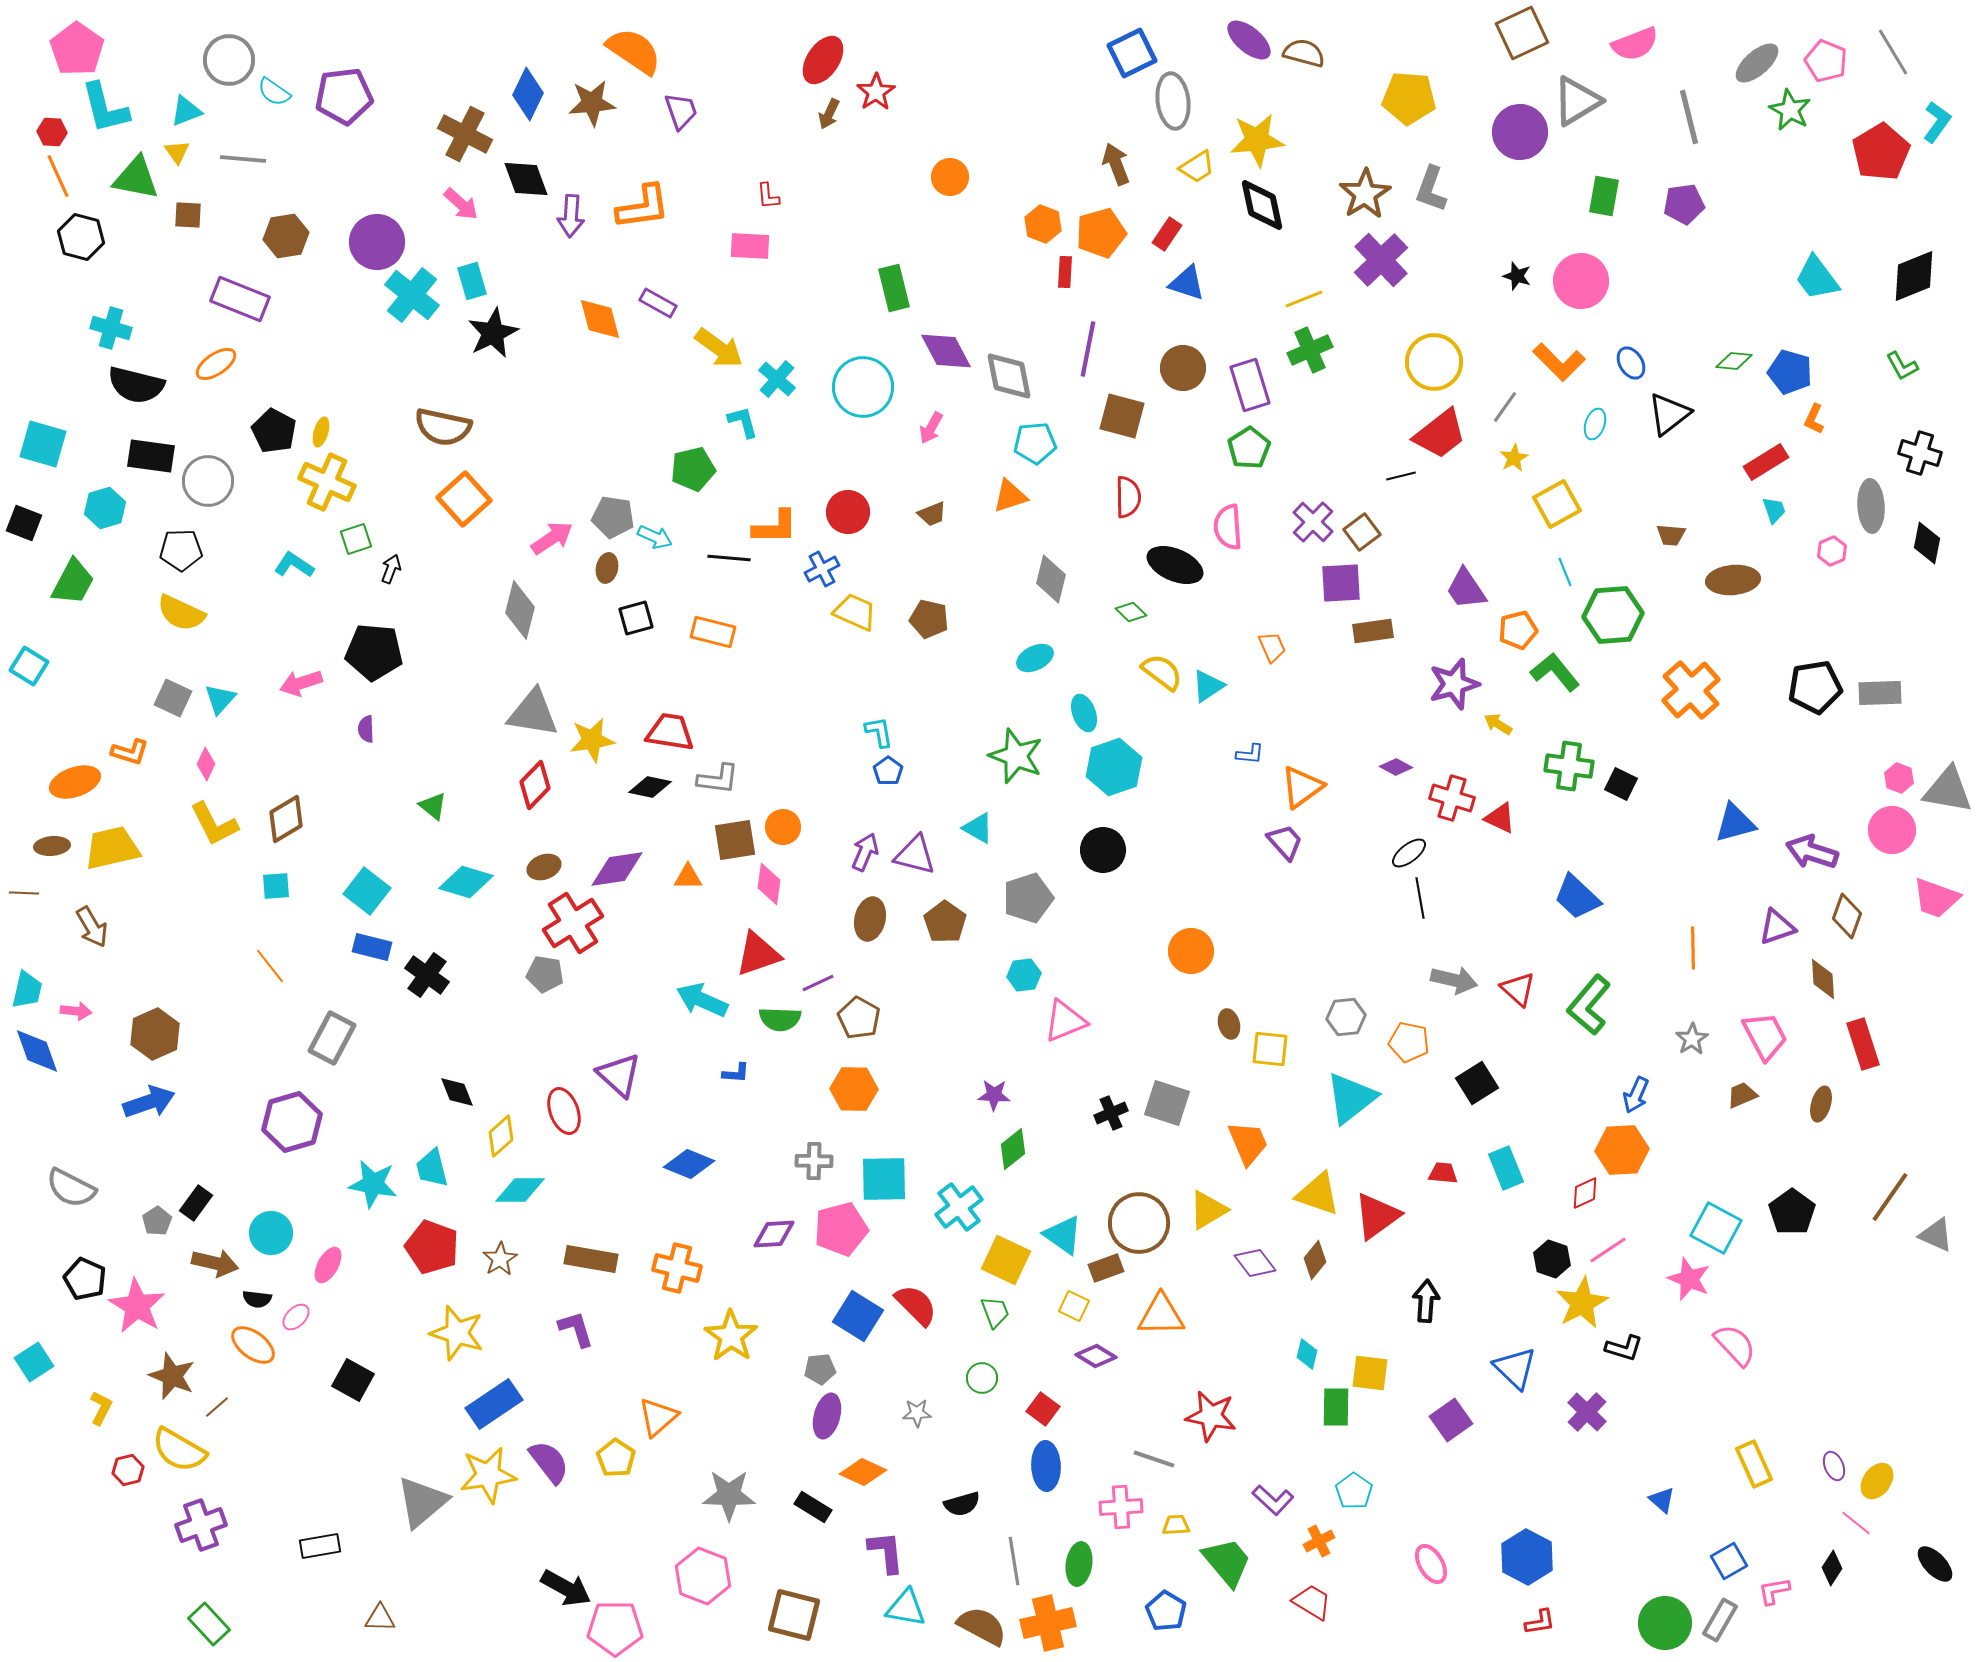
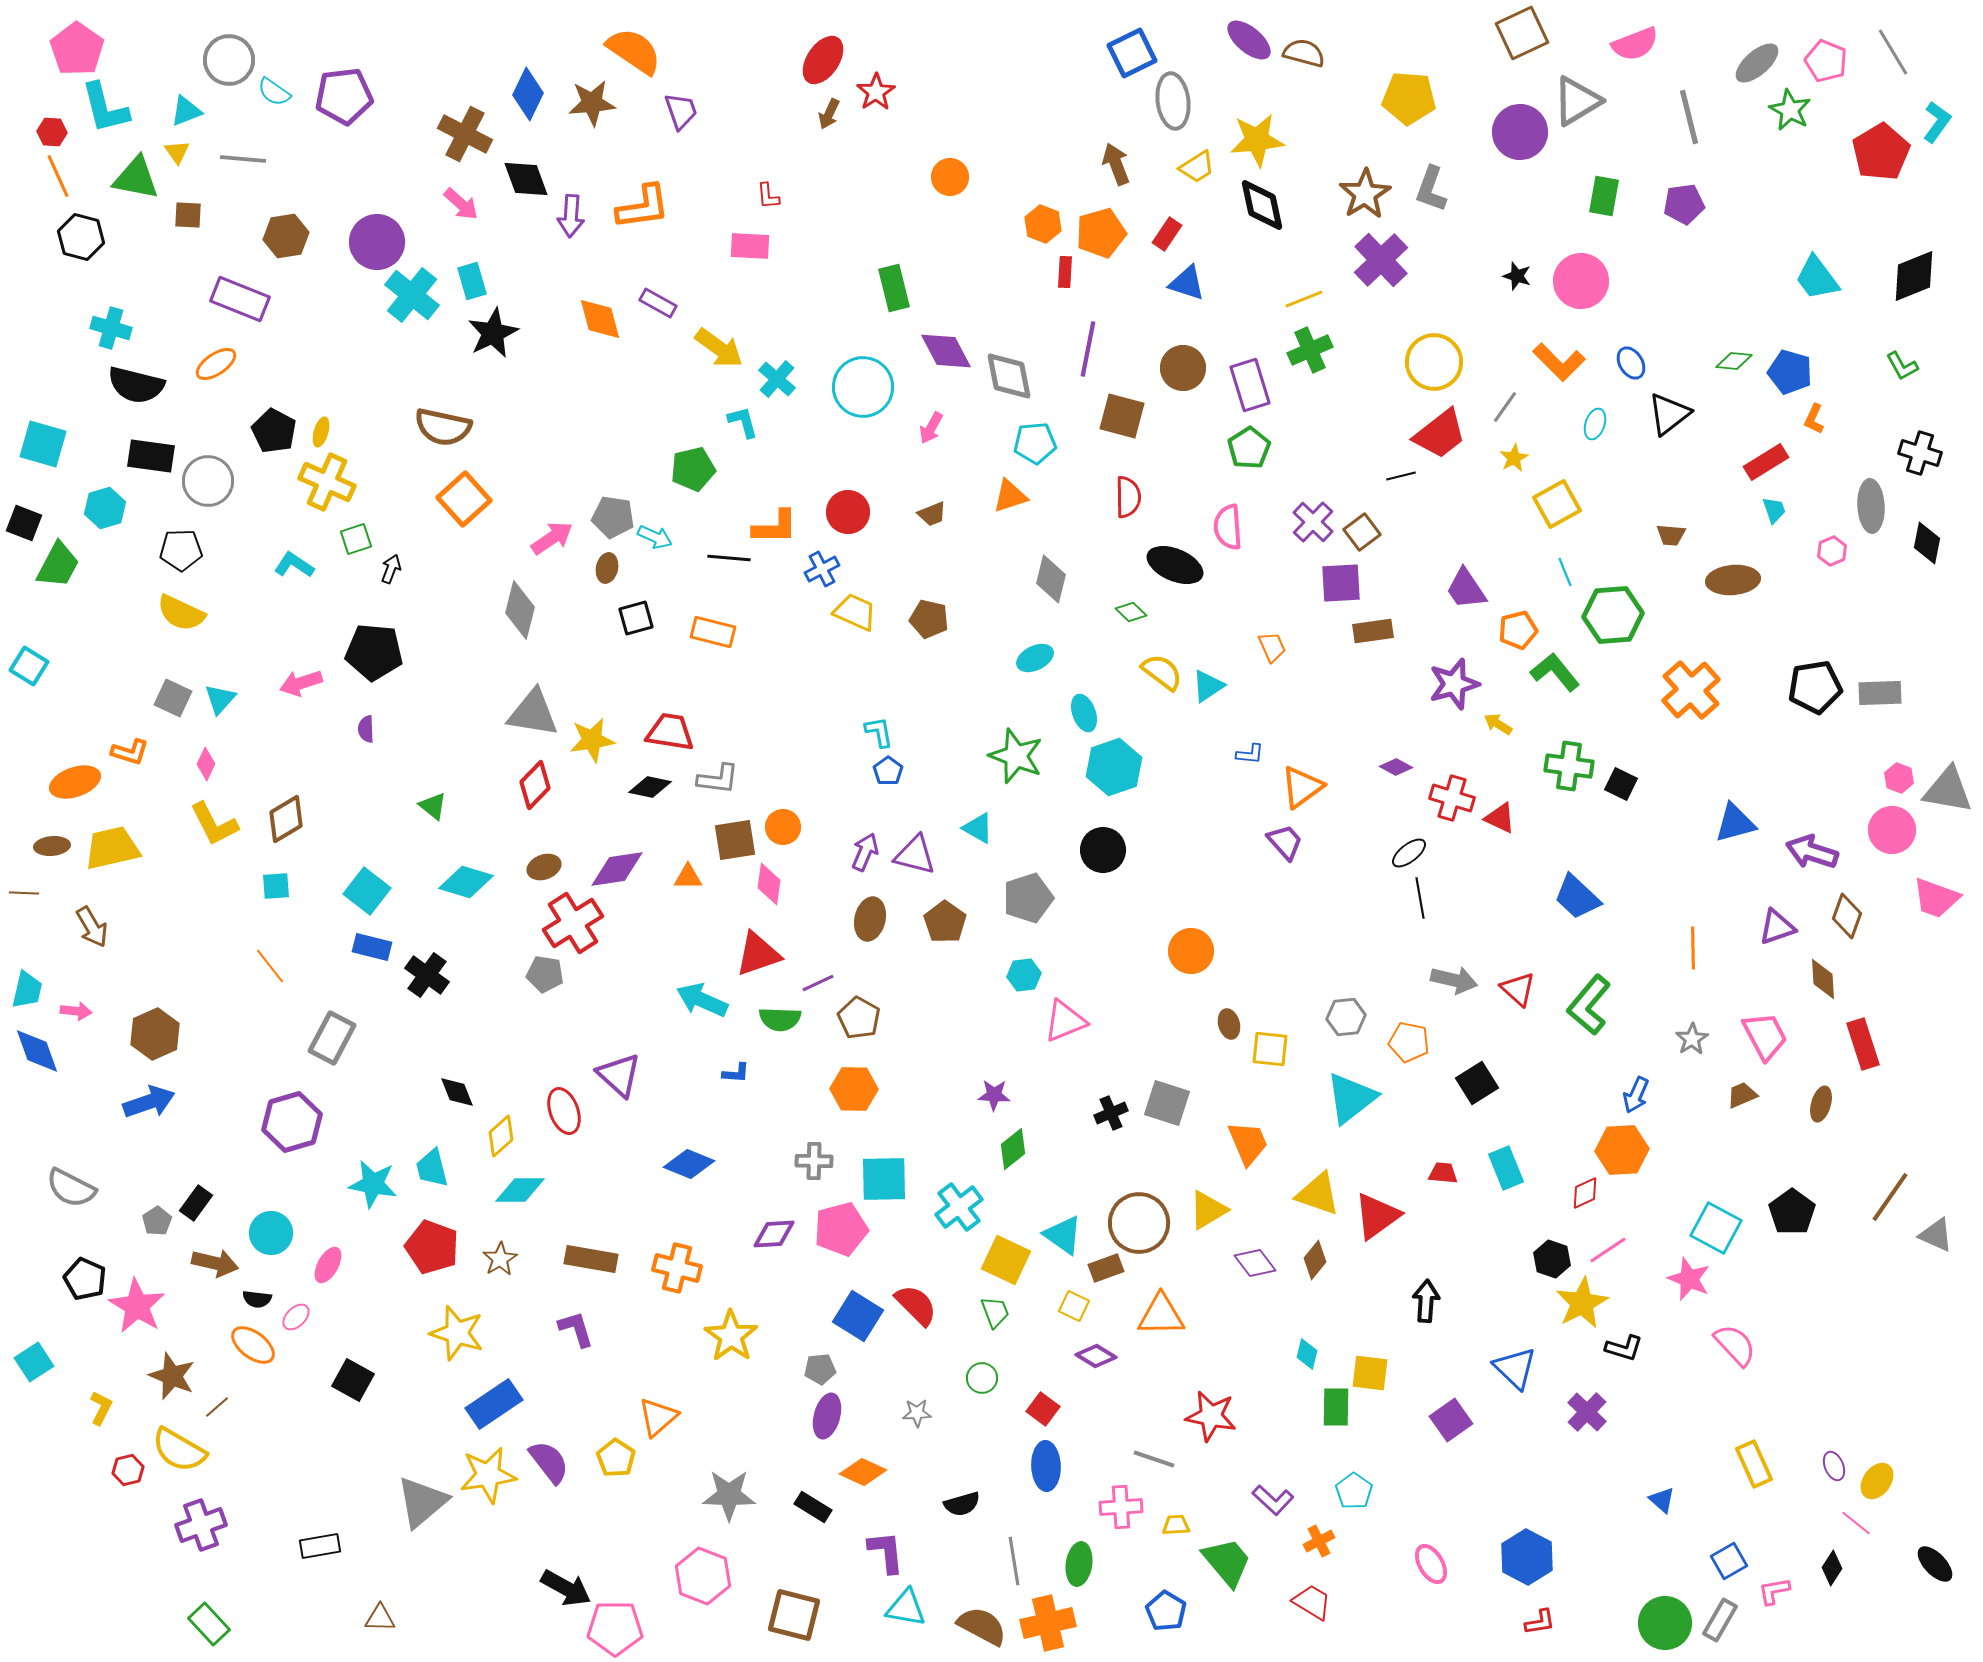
green trapezoid at (73, 582): moved 15 px left, 17 px up
